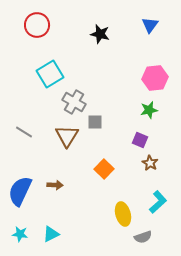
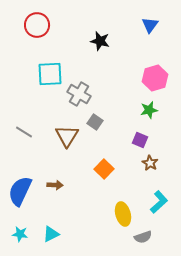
black star: moved 7 px down
cyan square: rotated 28 degrees clockwise
pink hexagon: rotated 10 degrees counterclockwise
gray cross: moved 5 px right, 8 px up
gray square: rotated 35 degrees clockwise
cyan L-shape: moved 1 px right
